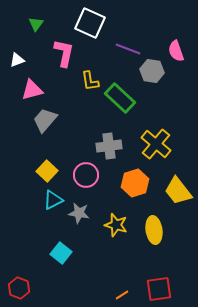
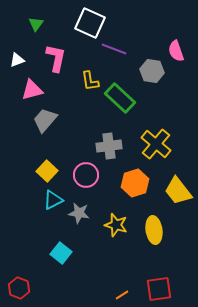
purple line: moved 14 px left
pink L-shape: moved 8 px left, 5 px down
